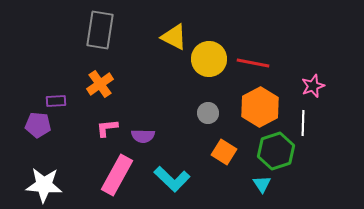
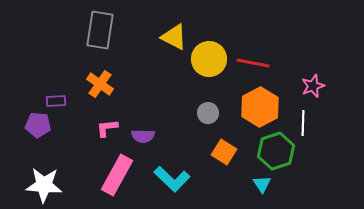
orange cross: rotated 20 degrees counterclockwise
